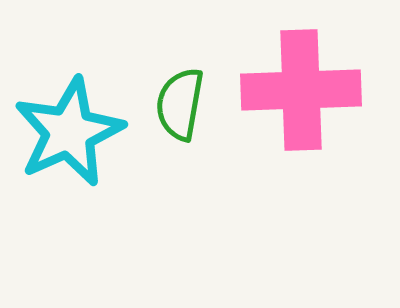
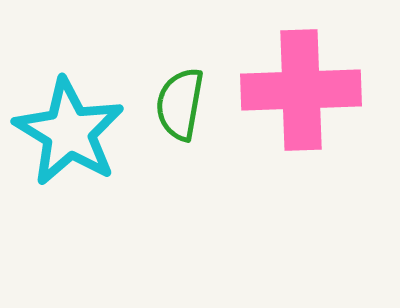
cyan star: rotated 17 degrees counterclockwise
